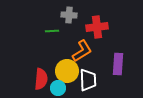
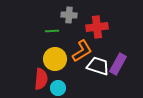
purple rectangle: rotated 25 degrees clockwise
yellow circle: moved 12 px left, 12 px up
white trapezoid: moved 10 px right, 14 px up; rotated 70 degrees counterclockwise
